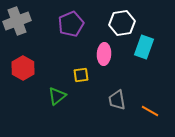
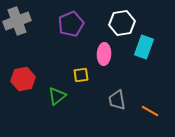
red hexagon: moved 11 px down; rotated 20 degrees clockwise
